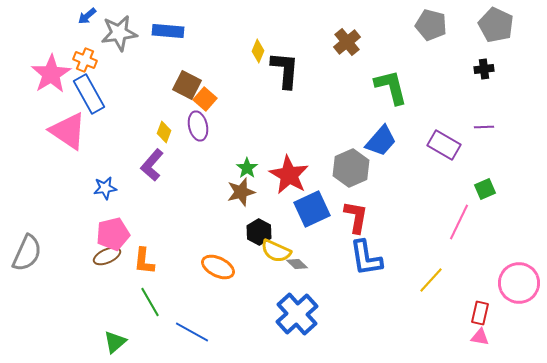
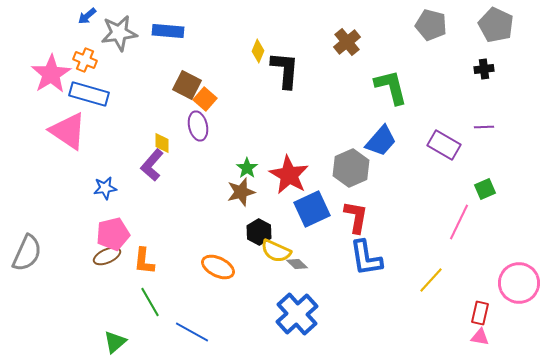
blue rectangle at (89, 94): rotated 45 degrees counterclockwise
yellow diamond at (164, 132): moved 2 px left, 11 px down; rotated 20 degrees counterclockwise
